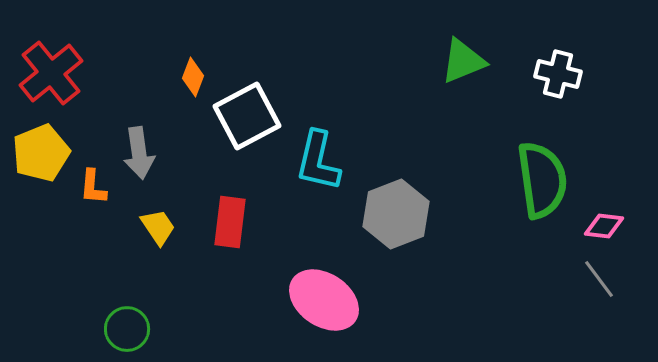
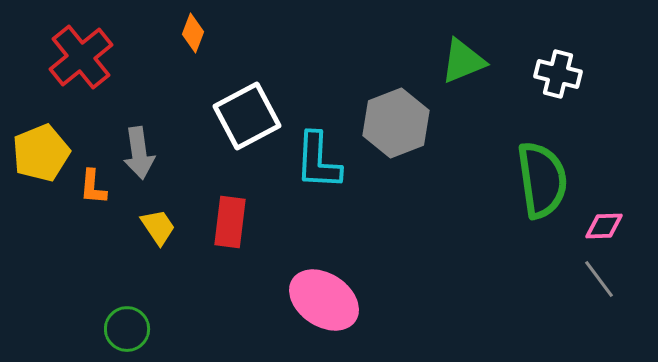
red cross: moved 30 px right, 16 px up
orange diamond: moved 44 px up
cyan L-shape: rotated 10 degrees counterclockwise
gray hexagon: moved 91 px up
pink diamond: rotated 9 degrees counterclockwise
